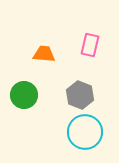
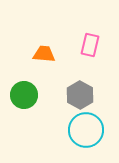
gray hexagon: rotated 8 degrees clockwise
cyan circle: moved 1 px right, 2 px up
